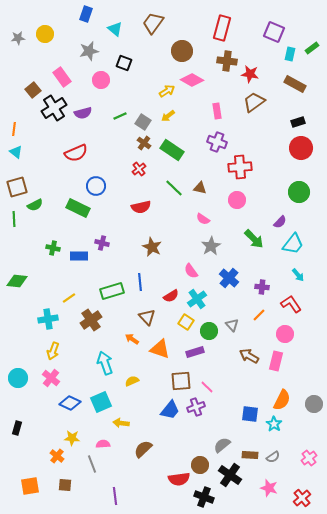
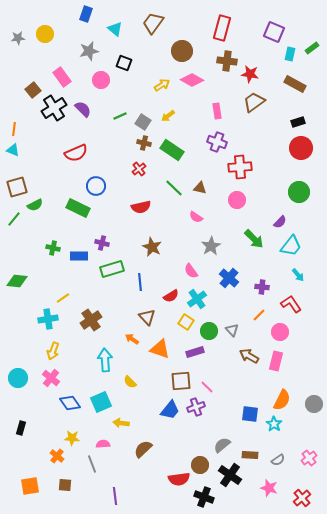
yellow arrow at (167, 91): moved 5 px left, 6 px up
purple semicircle at (83, 113): moved 4 px up; rotated 120 degrees counterclockwise
brown cross at (144, 143): rotated 24 degrees counterclockwise
cyan triangle at (16, 152): moved 3 px left, 2 px up; rotated 16 degrees counterclockwise
green line at (14, 219): rotated 42 degrees clockwise
pink semicircle at (203, 219): moved 7 px left, 2 px up
cyan trapezoid at (293, 244): moved 2 px left, 2 px down
green rectangle at (112, 291): moved 22 px up
yellow line at (69, 298): moved 6 px left
gray triangle at (232, 325): moved 5 px down
pink circle at (285, 334): moved 5 px left, 2 px up
cyan arrow at (105, 363): moved 3 px up; rotated 15 degrees clockwise
yellow semicircle at (132, 381): moved 2 px left, 1 px down; rotated 112 degrees counterclockwise
blue diamond at (70, 403): rotated 30 degrees clockwise
black rectangle at (17, 428): moved 4 px right
gray semicircle at (273, 457): moved 5 px right, 3 px down
